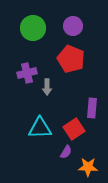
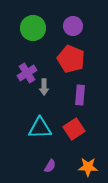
purple cross: rotated 18 degrees counterclockwise
gray arrow: moved 3 px left
purple rectangle: moved 12 px left, 13 px up
purple semicircle: moved 16 px left, 14 px down
